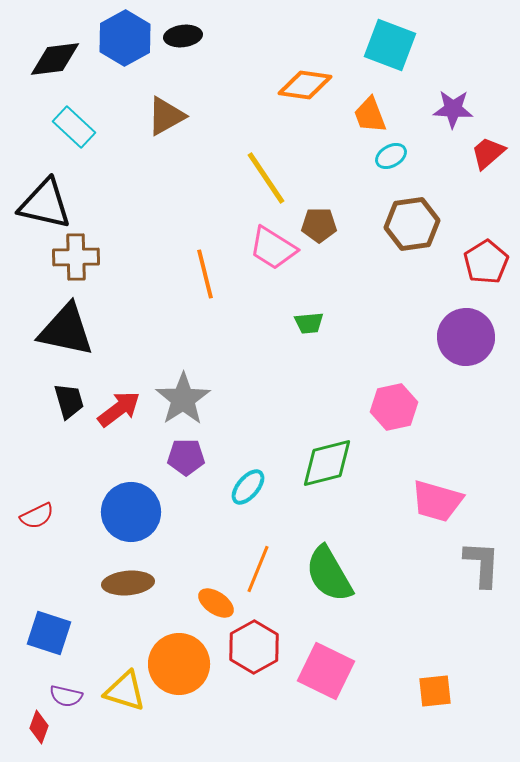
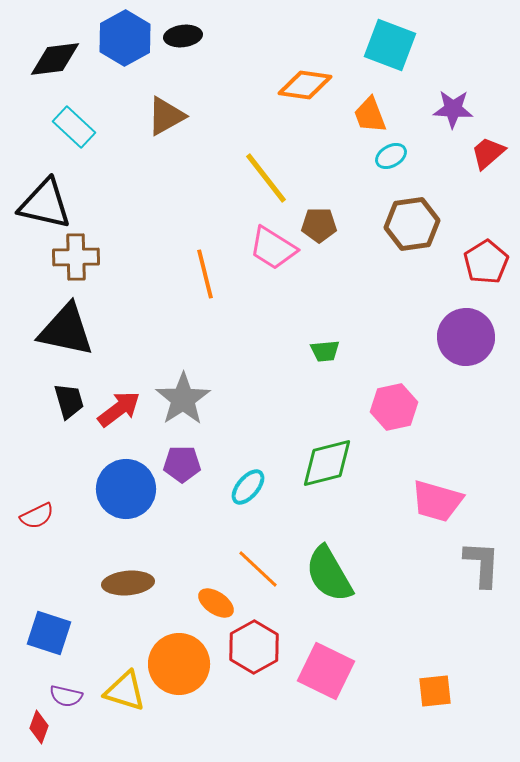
yellow line at (266, 178): rotated 4 degrees counterclockwise
green trapezoid at (309, 323): moved 16 px right, 28 px down
purple pentagon at (186, 457): moved 4 px left, 7 px down
blue circle at (131, 512): moved 5 px left, 23 px up
orange line at (258, 569): rotated 69 degrees counterclockwise
